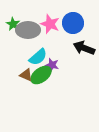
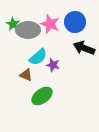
blue circle: moved 2 px right, 1 px up
purple star: moved 1 px right
green ellipse: moved 1 px right, 21 px down
